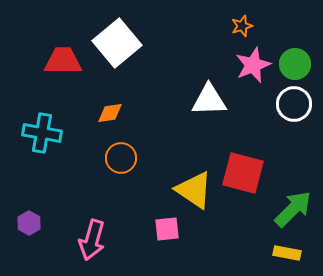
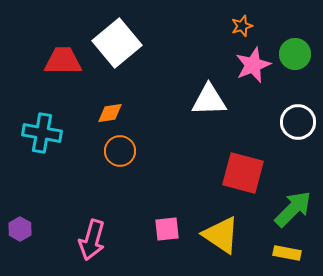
green circle: moved 10 px up
white circle: moved 4 px right, 18 px down
orange circle: moved 1 px left, 7 px up
yellow triangle: moved 27 px right, 45 px down
purple hexagon: moved 9 px left, 6 px down
